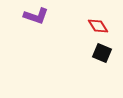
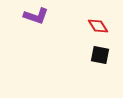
black square: moved 2 px left, 2 px down; rotated 12 degrees counterclockwise
